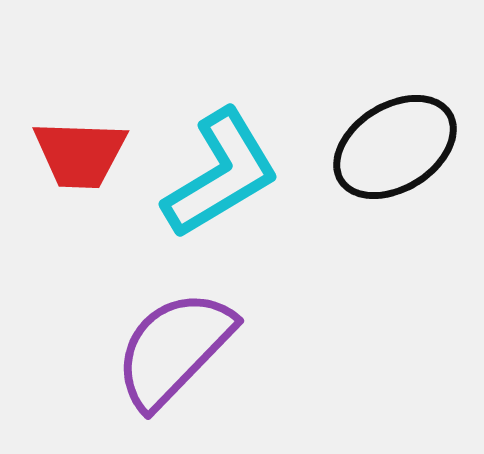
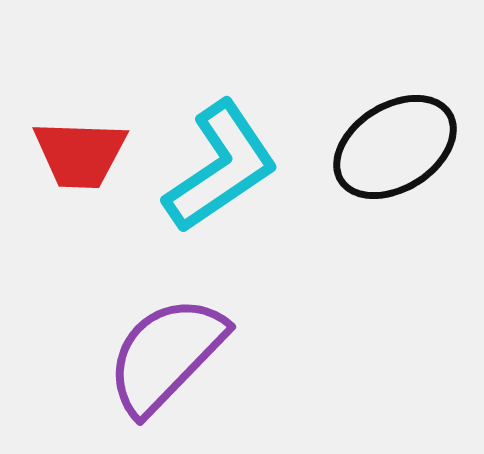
cyan L-shape: moved 7 px up; rotated 3 degrees counterclockwise
purple semicircle: moved 8 px left, 6 px down
